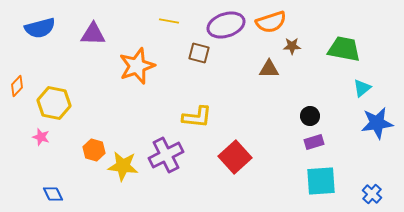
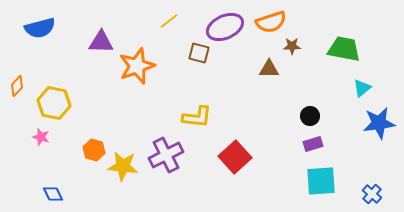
yellow line: rotated 48 degrees counterclockwise
purple ellipse: moved 1 px left, 2 px down; rotated 6 degrees counterclockwise
purple triangle: moved 8 px right, 8 px down
blue star: moved 2 px right
purple rectangle: moved 1 px left, 2 px down
